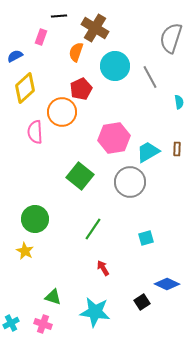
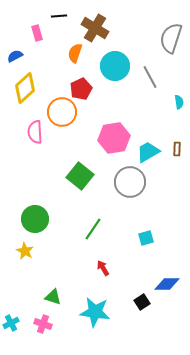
pink rectangle: moved 4 px left, 4 px up; rotated 35 degrees counterclockwise
orange semicircle: moved 1 px left, 1 px down
blue diamond: rotated 25 degrees counterclockwise
